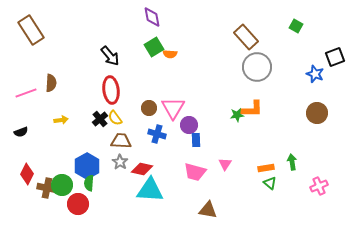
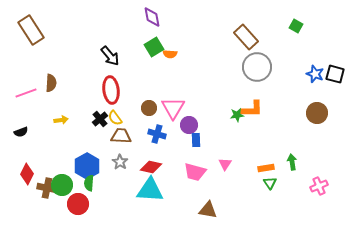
black square at (335, 57): moved 17 px down; rotated 36 degrees clockwise
brown trapezoid at (121, 141): moved 5 px up
red diamond at (142, 169): moved 9 px right, 2 px up
green triangle at (270, 183): rotated 16 degrees clockwise
